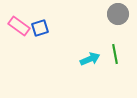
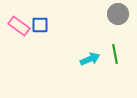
blue square: moved 3 px up; rotated 18 degrees clockwise
